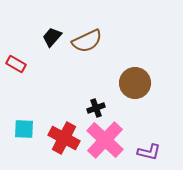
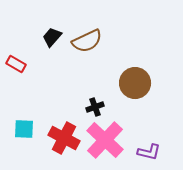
black cross: moved 1 px left, 1 px up
